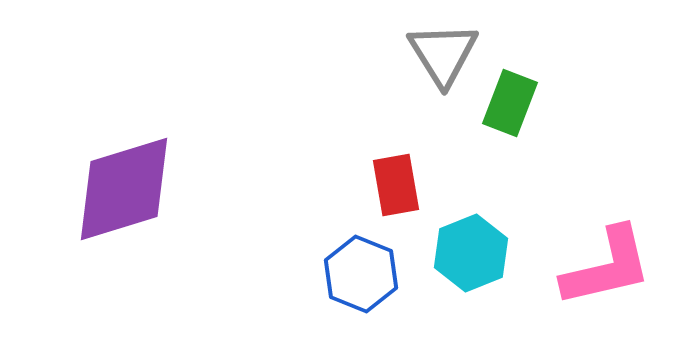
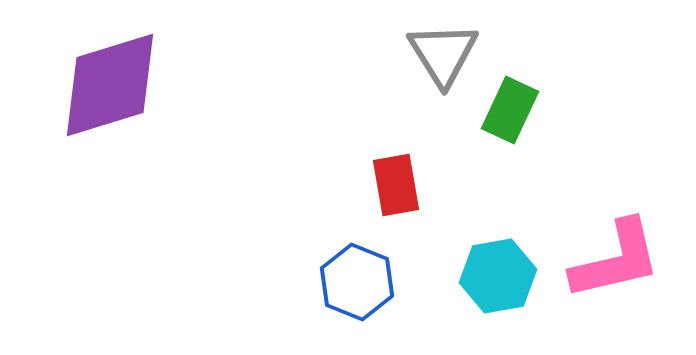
green rectangle: moved 7 px down; rotated 4 degrees clockwise
purple diamond: moved 14 px left, 104 px up
cyan hexagon: moved 27 px right, 23 px down; rotated 12 degrees clockwise
pink L-shape: moved 9 px right, 7 px up
blue hexagon: moved 4 px left, 8 px down
